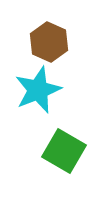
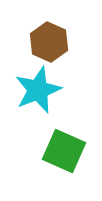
green square: rotated 6 degrees counterclockwise
